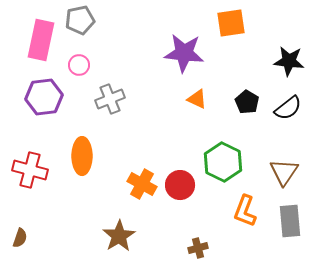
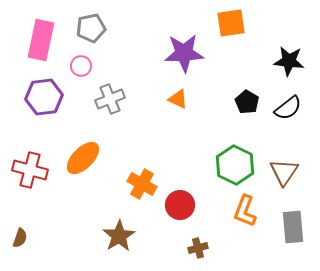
gray pentagon: moved 11 px right, 8 px down
purple star: rotated 9 degrees counterclockwise
pink circle: moved 2 px right, 1 px down
orange triangle: moved 19 px left
orange ellipse: moved 1 px right, 2 px down; rotated 45 degrees clockwise
green hexagon: moved 12 px right, 3 px down
red circle: moved 20 px down
gray rectangle: moved 3 px right, 6 px down
